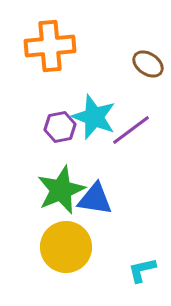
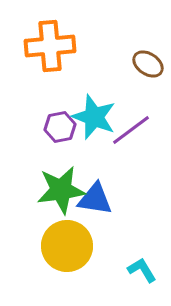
green star: rotated 15 degrees clockwise
yellow circle: moved 1 px right, 1 px up
cyan L-shape: rotated 72 degrees clockwise
